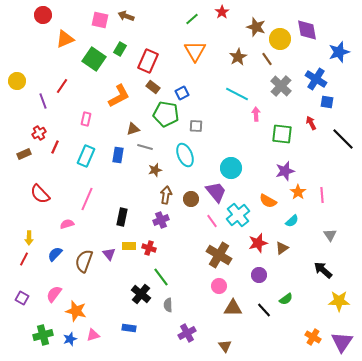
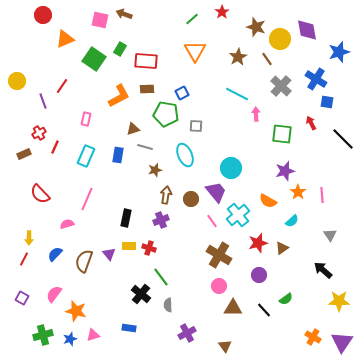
brown arrow at (126, 16): moved 2 px left, 2 px up
red rectangle at (148, 61): moved 2 px left; rotated 70 degrees clockwise
brown rectangle at (153, 87): moved 6 px left, 2 px down; rotated 40 degrees counterclockwise
black rectangle at (122, 217): moved 4 px right, 1 px down
